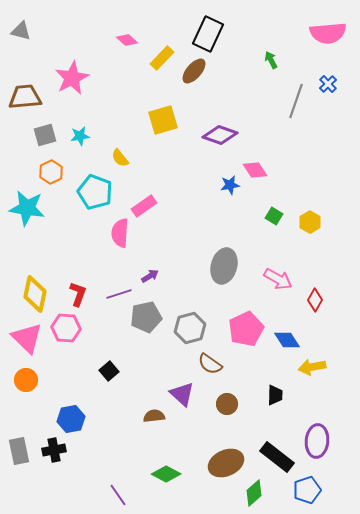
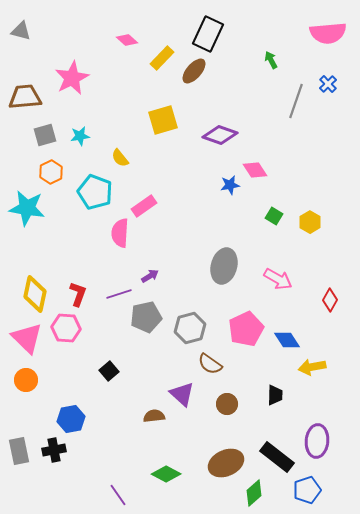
red diamond at (315, 300): moved 15 px right
